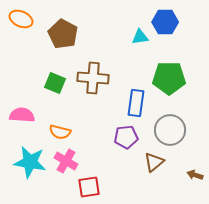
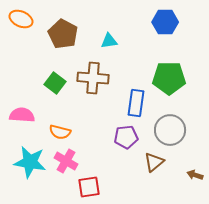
cyan triangle: moved 31 px left, 4 px down
green square: rotated 15 degrees clockwise
